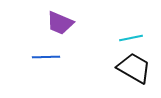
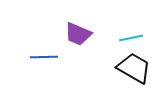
purple trapezoid: moved 18 px right, 11 px down
blue line: moved 2 px left
